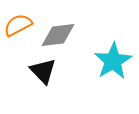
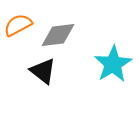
cyan star: moved 3 px down
black triangle: rotated 8 degrees counterclockwise
